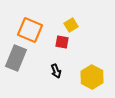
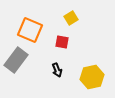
yellow square: moved 7 px up
gray rectangle: moved 2 px down; rotated 15 degrees clockwise
black arrow: moved 1 px right, 1 px up
yellow hexagon: rotated 20 degrees clockwise
